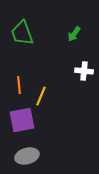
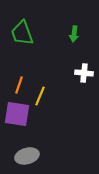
green arrow: rotated 28 degrees counterclockwise
white cross: moved 2 px down
orange line: rotated 24 degrees clockwise
yellow line: moved 1 px left
purple square: moved 5 px left, 6 px up; rotated 20 degrees clockwise
